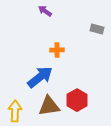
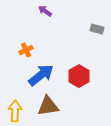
orange cross: moved 31 px left; rotated 24 degrees counterclockwise
blue arrow: moved 1 px right, 2 px up
red hexagon: moved 2 px right, 24 px up
brown triangle: moved 1 px left
